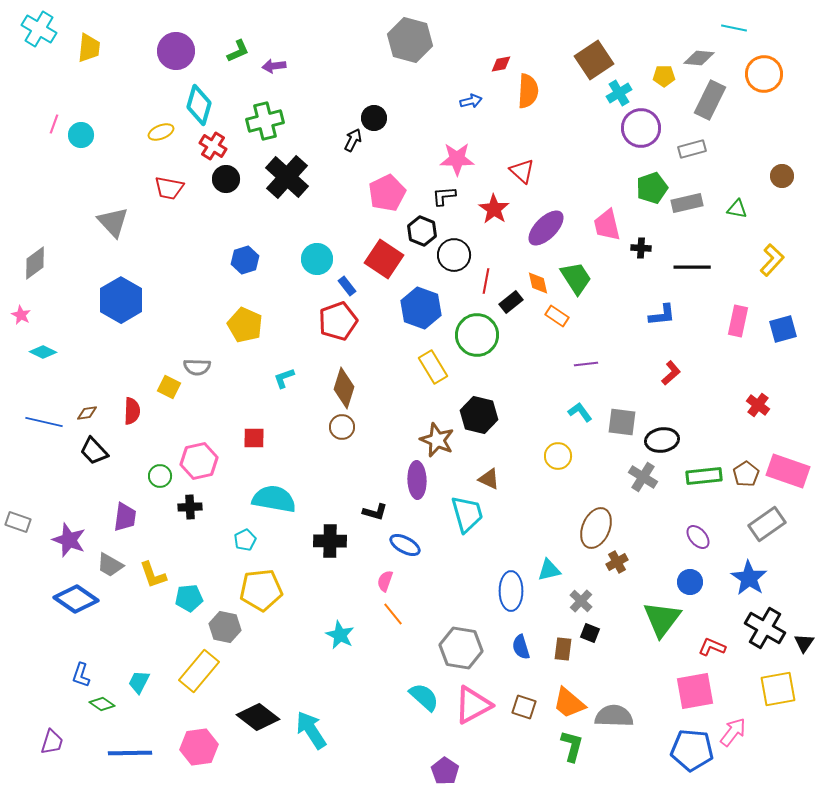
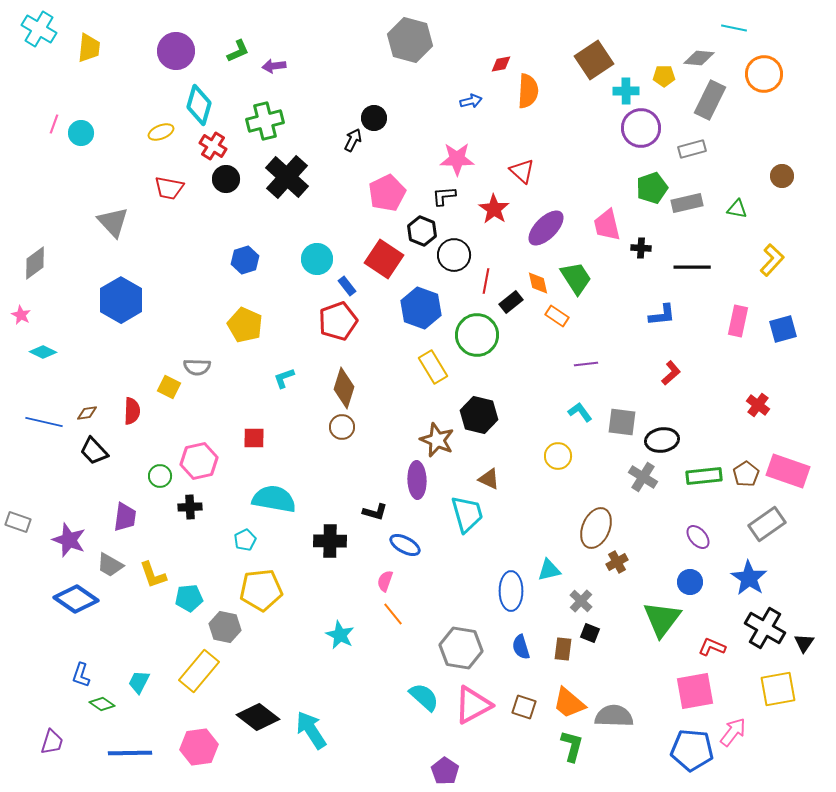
cyan cross at (619, 93): moved 7 px right, 2 px up; rotated 30 degrees clockwise
cyan circle at (81, 135): moved 2 px up
